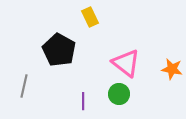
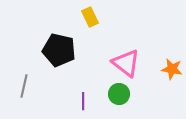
black pentagon: rotated 16 degrees counterclockwise
